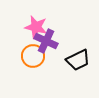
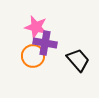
purple cross: moved 1 px left, 2 px down; rotated 15 degrees counterclockwise
black trapezoid: rotated 105 degrees counterclockwise
